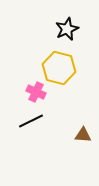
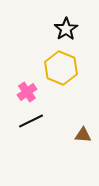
black star: moved 1 px left; rotated 10 degrees counterclockwise
yellow hexagon: moved 2 px right; rotated 8 degrees clockwise
pink cross: moved 9 px left; rotated 30 degrees clockwise
